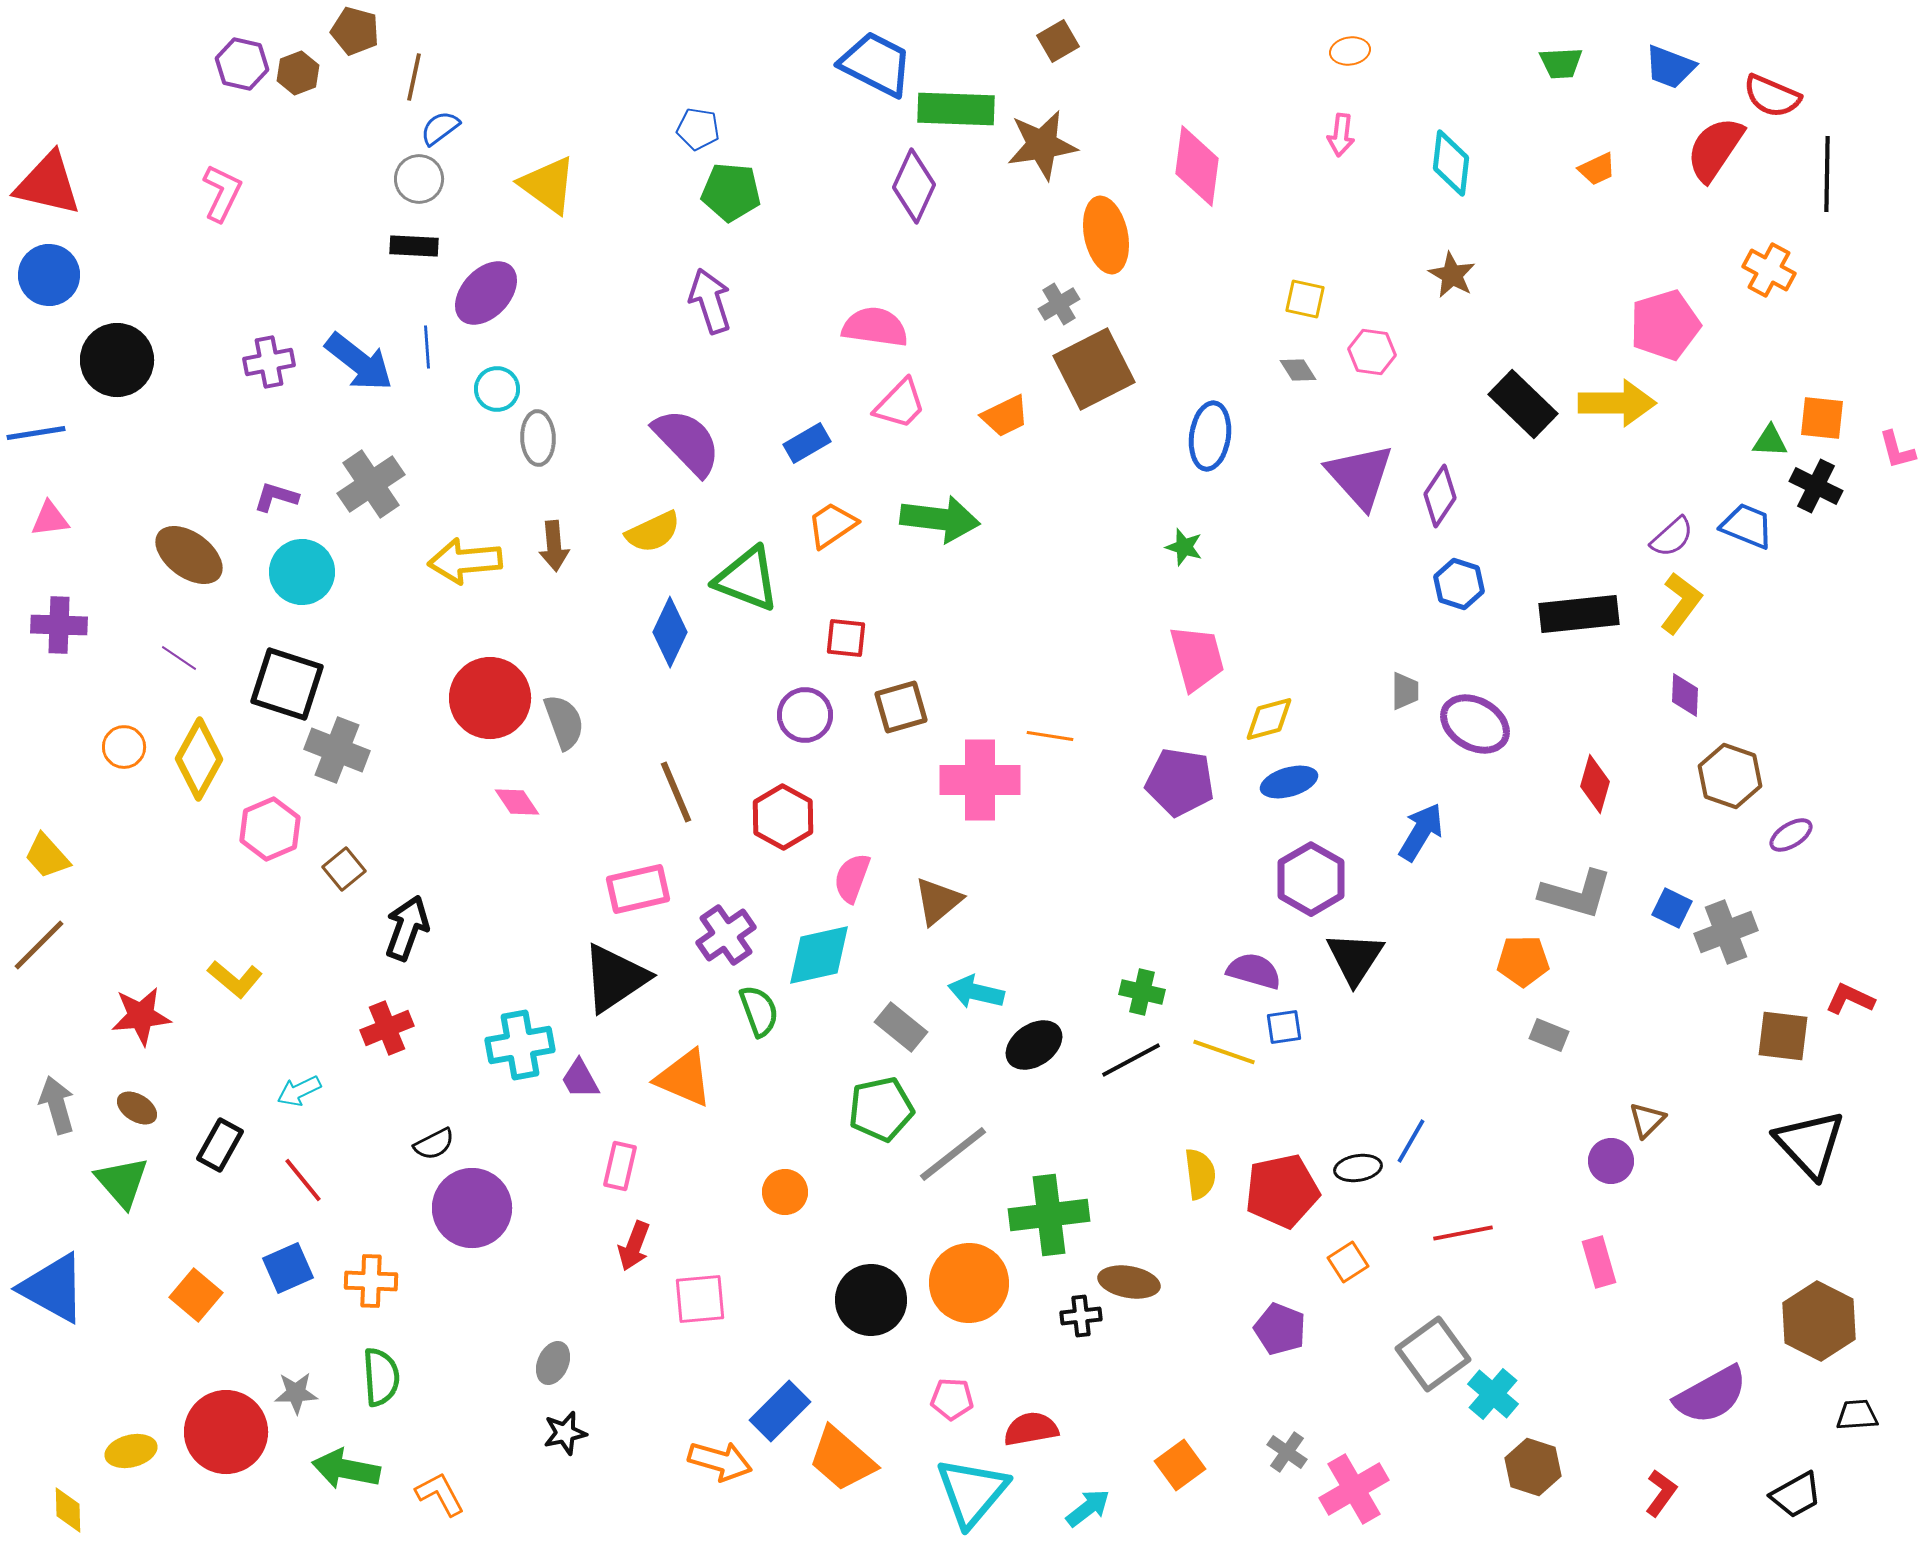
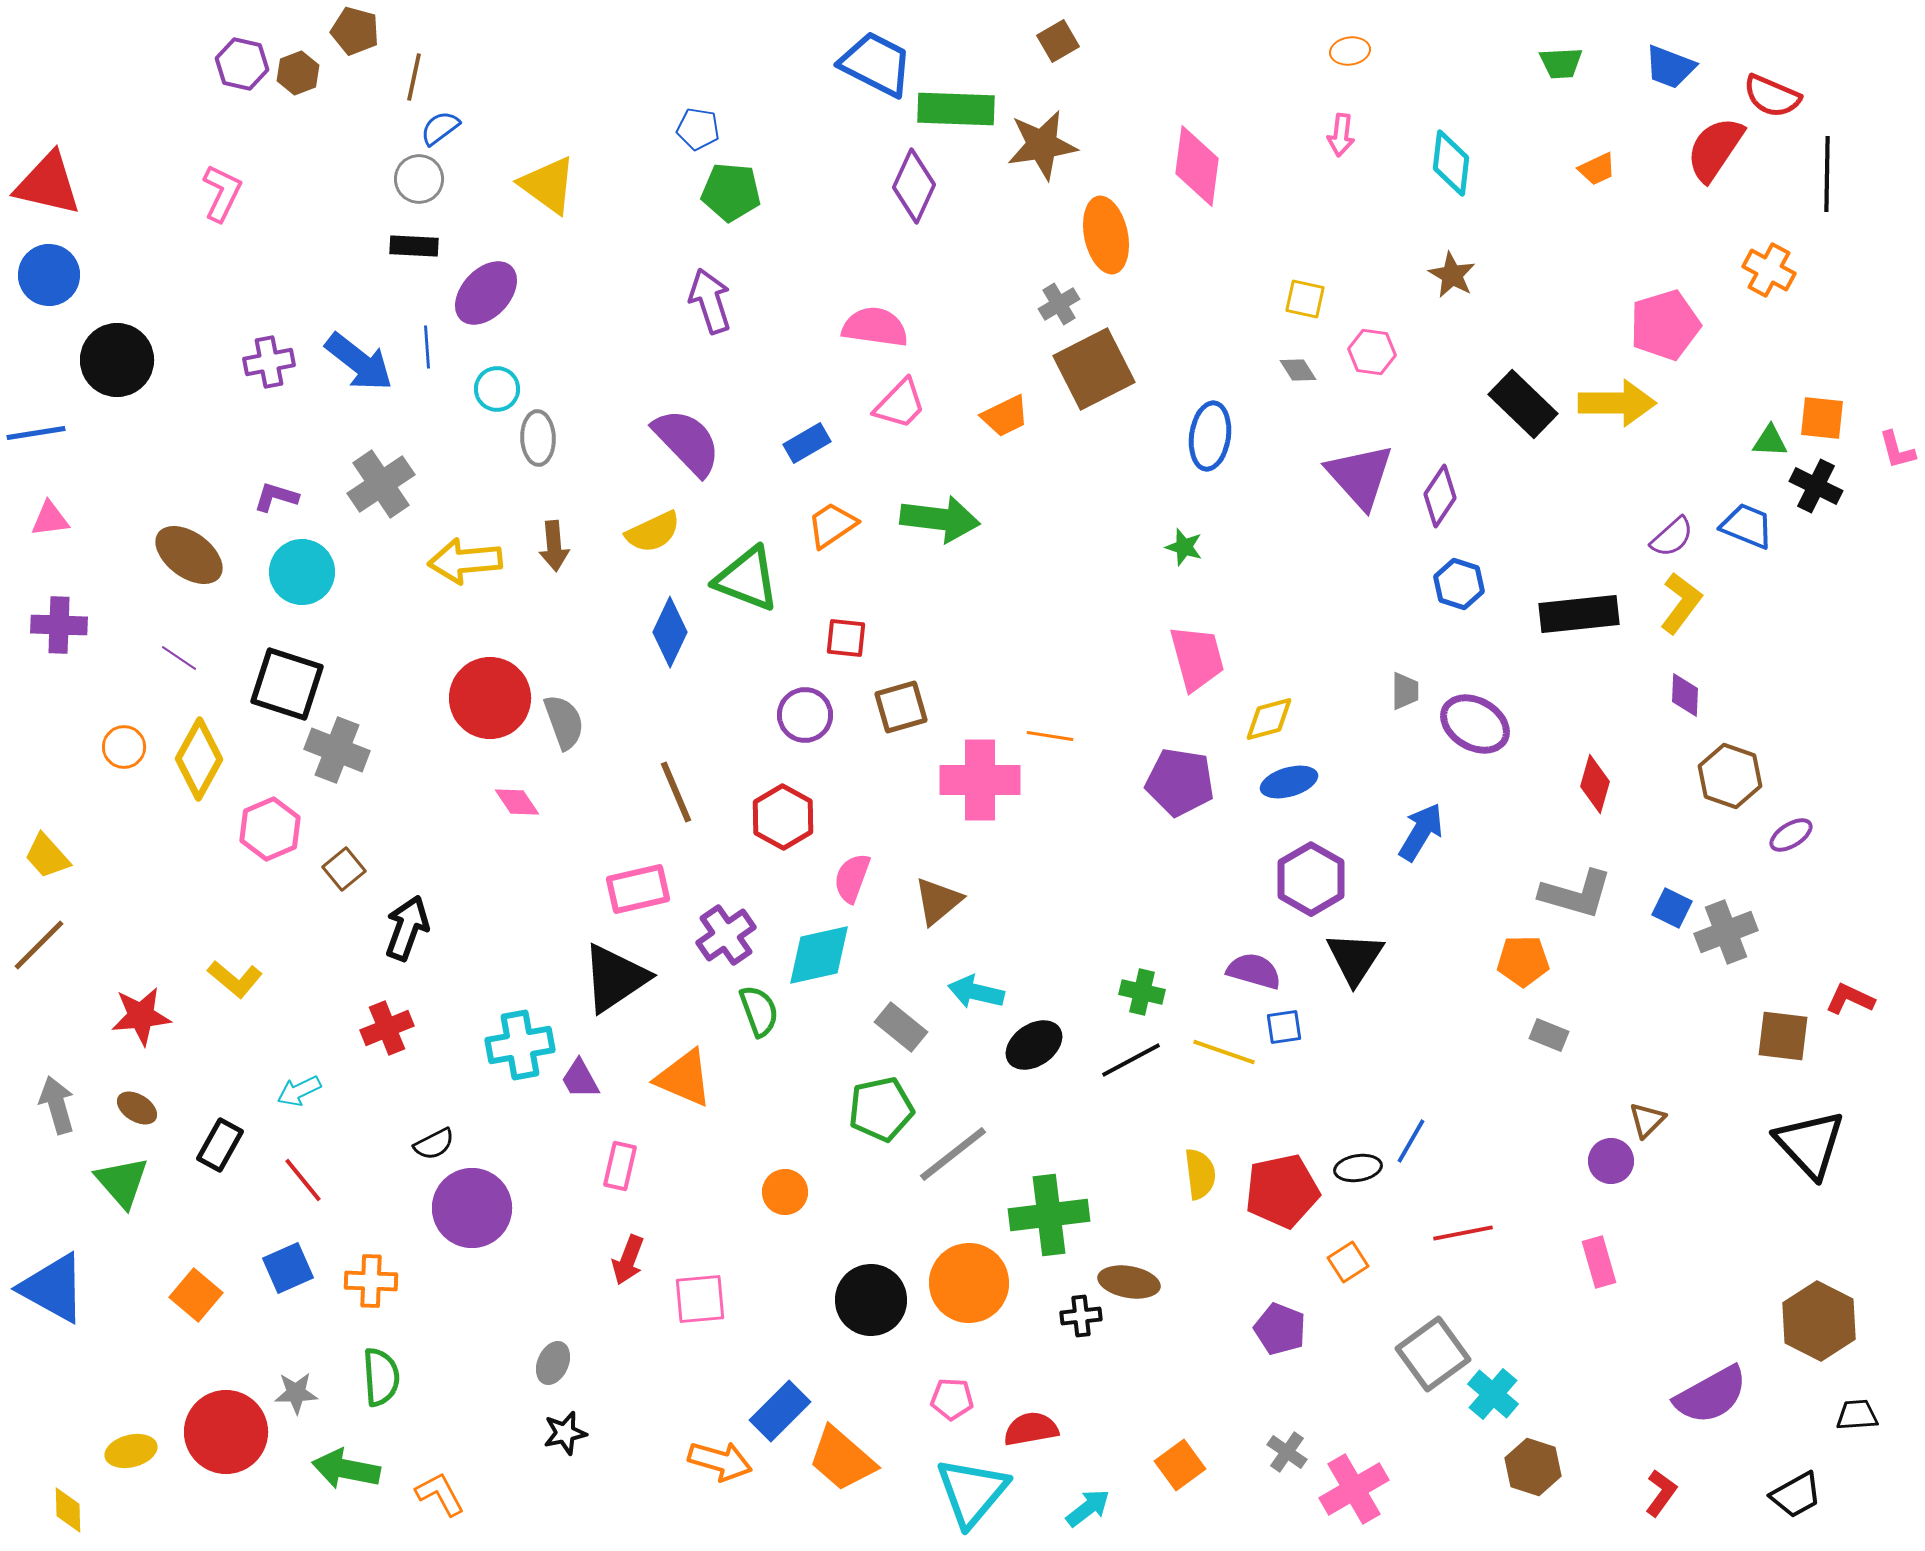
gray cross at (371, 484): moved 10 px right
red arrow at (634, 1246): moved 6 px left, 14 px down
